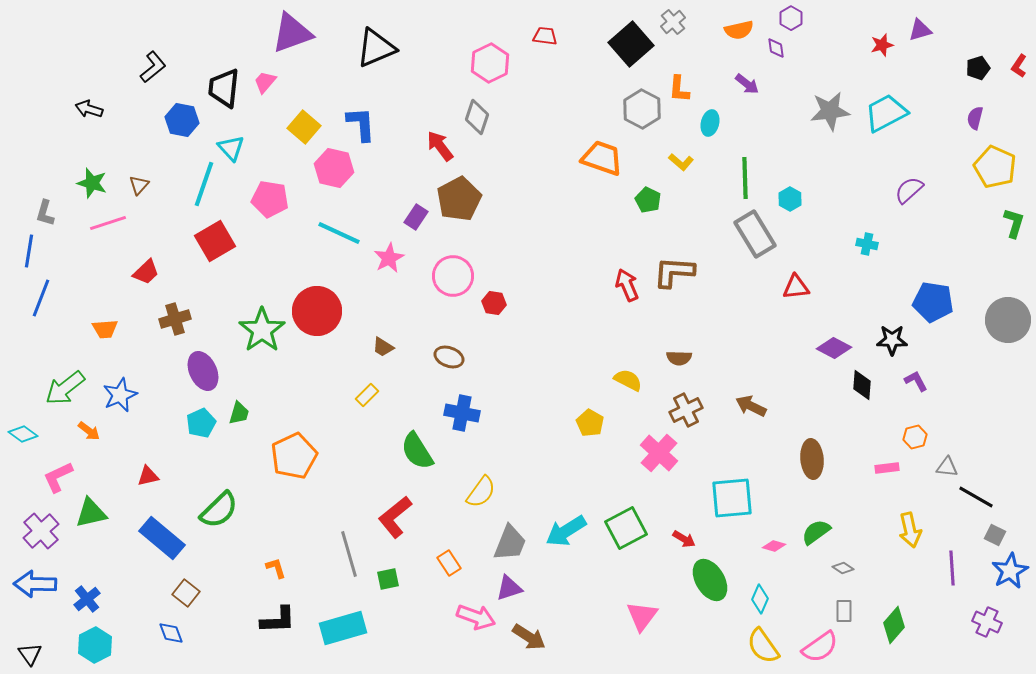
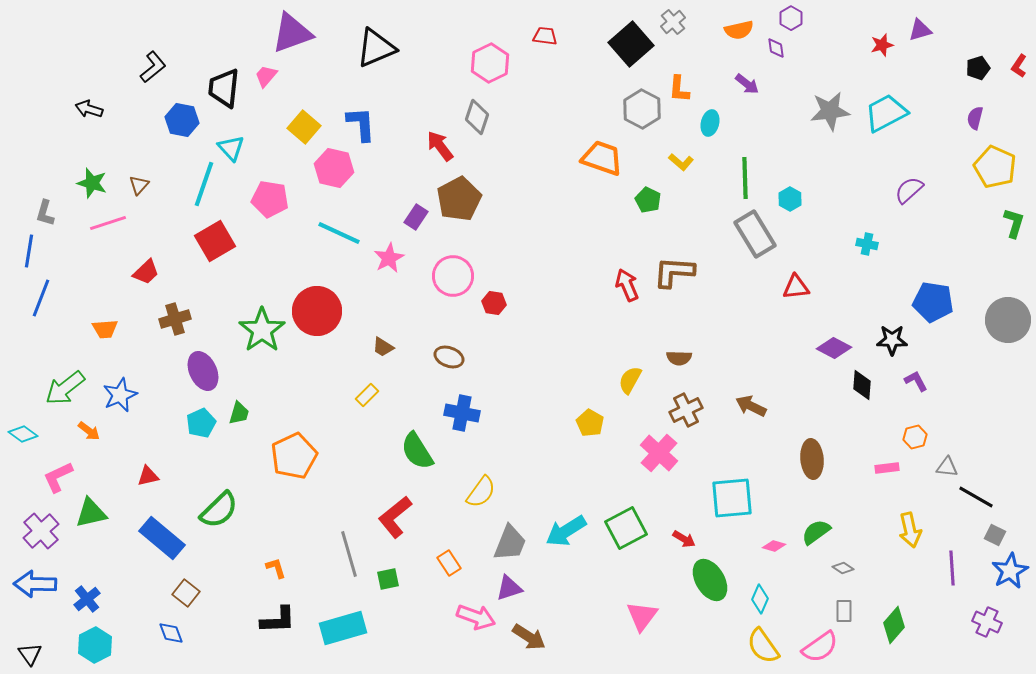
pink trapezoid at (265, 82): moved 1 px right, 6 px up
yellow semicircle at (628, 380): moved 2 px right; rotated 88 degrees counterclockwise
